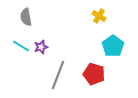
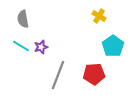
gray semicircle: moved 3 px left, 2 px down
red pentagon: rotated 20 degrees counterclockwise
